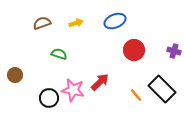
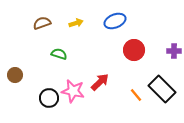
purple cross: rotated 16 degrees counterclockwise
pink star: moved 1 px down
